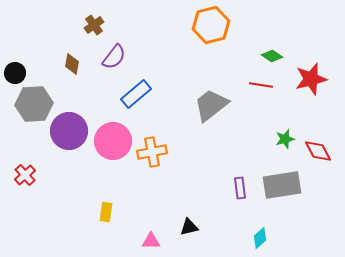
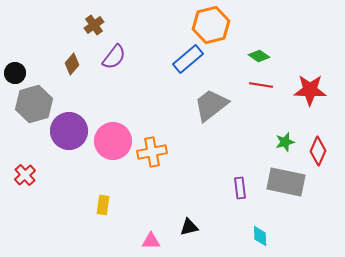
green diamond: moved 13 px left
brown diamond: rotated 30 degrees clockwise
red star: moved 1 px left, 11 px down; rotated 16 degrees clockwise
blue rectangle: moved 52 px right, 35 px up
gray hexagon: rotated 12 degrees counterclockwise
green star: moved 3 px down
red diamond: rotated 52 degrees clockwise
gray rectangle: moved 4 px right, 3 px up; rotated 21 degrees clockwise
yellow rectangle: moved 3 px left, 7 px up
cyan diamond: moved 2 px up; rotated 50 degrees counterclockwise
